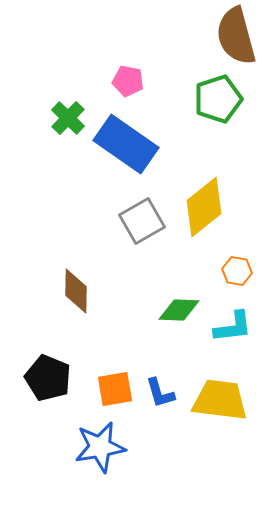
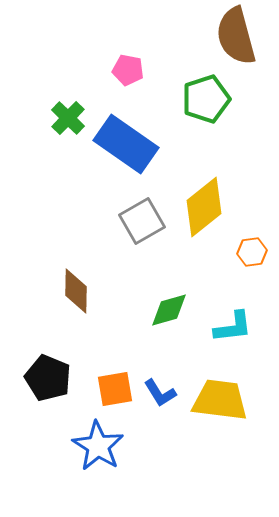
pink pentagon: moved 11 px up
green pentagon: moved 12 px left
orange hexagon: moved 15 px right, 19 px up; rotated 16 degrees counterclockwise
green diamond: moved 10 px left; rotated 18 degrees counterclockwise
blue L-shape: rotated 16 degrees counterclockwise
blue star: moved 2 px left, 1 px up; rotated 30 degrees counterclockwise
